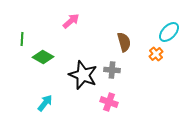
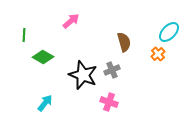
green line: moved 2 px right, 4 px up
orange cross: moved 2 px right
gray cross: rotated 28 degrees counterclockwise
